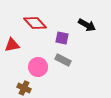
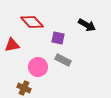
red diamond: moved 3 px left, 1 px up
purple square: moved 4 px left
